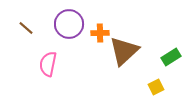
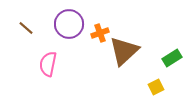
orange cross: rotated 18 degrees counterclockwise
green rectangle: moved 1 px right, 1 px down
